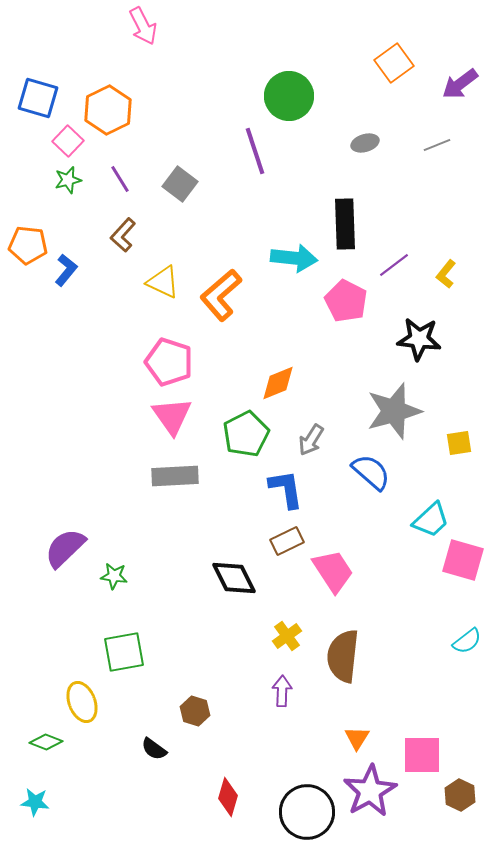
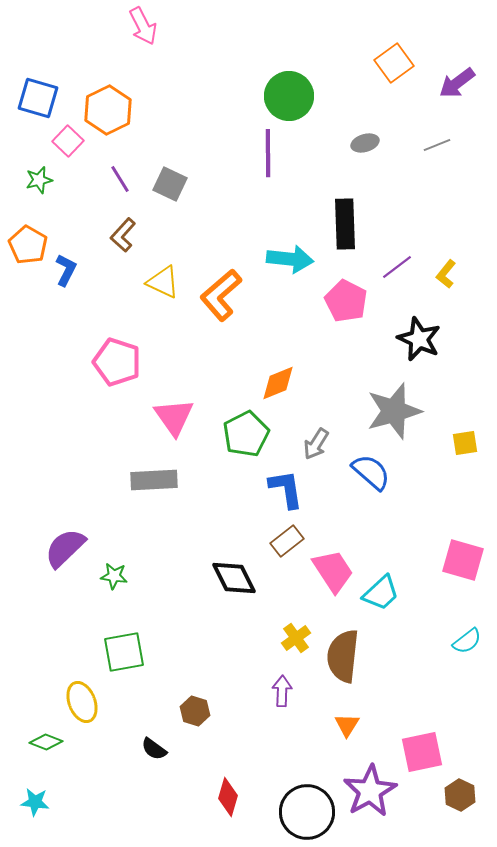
purple arrow at (460, 84): moved 3 px left, 1 px up
purple line at (255, 151): moved 13 px right, 2 px down; rotated 18 degrees clockwise
green star at (68, 180): moved 29 px left
gray square at (180, 184): moved 10 px left; rotated 12 degrees counterclockwise
orange pentagon at (28, 245): rotated 24 degrees clockwise
cyan arrow at (294, 258): moved 4 px left, 1 px down
purple line at (394, 265): moved 3 px right, 2 px down
blue L-shape at (66, 270): rotated 12 degrees counterclockwise
black star at (419, 339): rotated 18 degrees clockwise
pink pentagon at (169, 362): moved 52 px left
pink triangle at (172, 416): moved 2 px right, 1 px down
gray arrow at (311, 440): moved 5 px right, 4 px down
yellow square at (459, 443): moved 6 px right
gray rectangle at (175, 476): moved 21 px left, 4 px down
cyan trapezoid at (431, 520): moved 50 px left, 73 px down
brown rectangle at (287, 541): rotated 12 degrees counterclockwise
yellow cross at (287, 636): moved 9 px right, 2 px down
orange triangle at (357, 738): moved 10 px left, 13 px up
pink square at (422, 755): moved 3 px up; rotated 12 degrees counterclockwise
